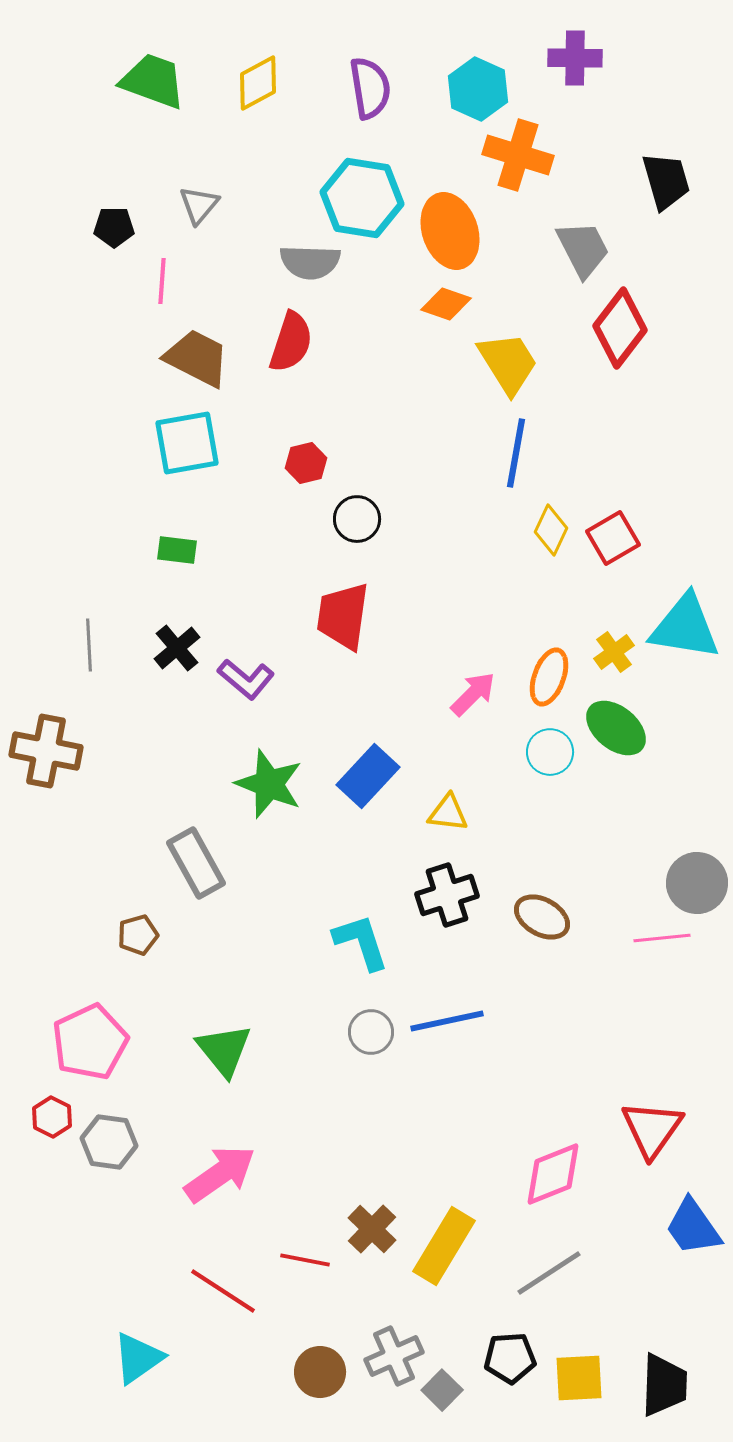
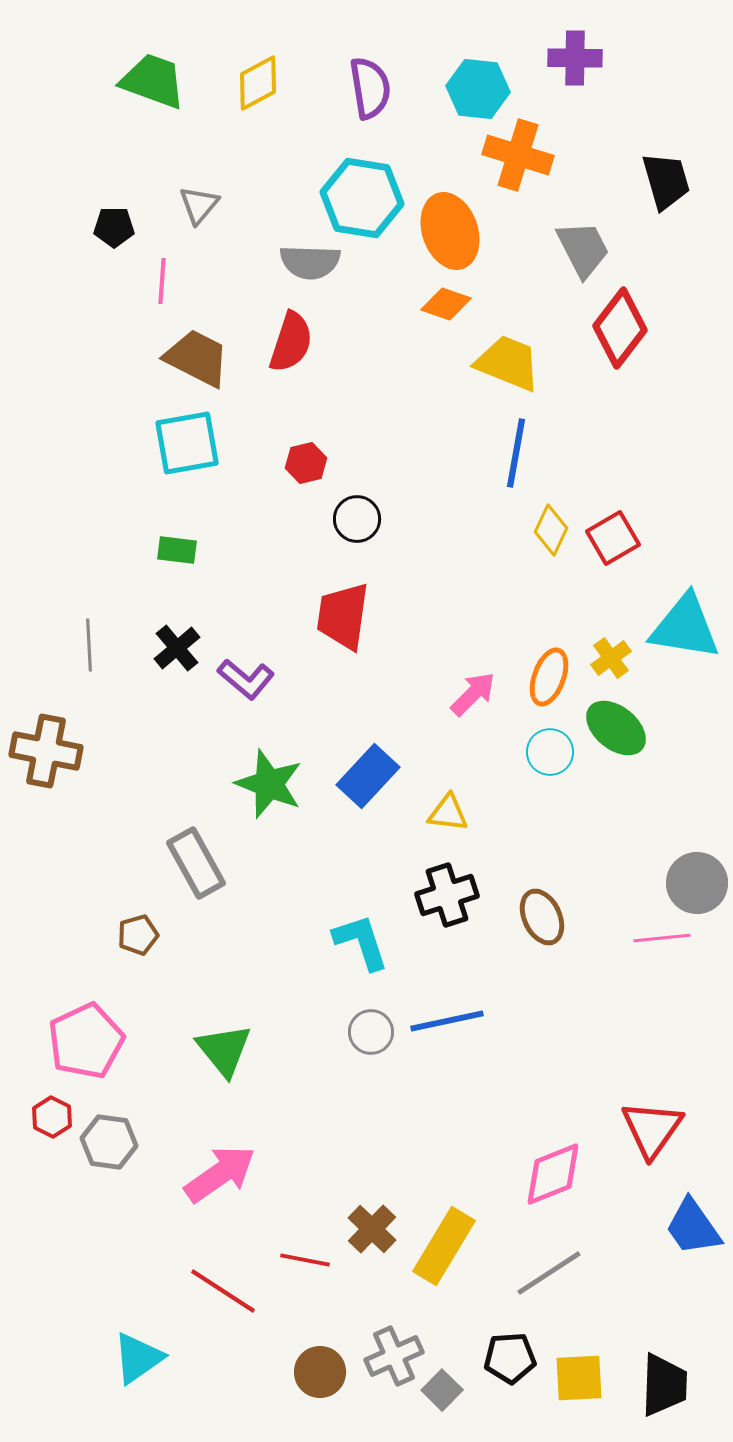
cyan hexagon at (478, 89): rotated 18 degrees counterclockwise
yellow trapezoid at (508, 363): rotated 36 degrees counterclockwise
yellow cross at (614, 652): moved 3 px left, 6 px down
brown ellipse at (542, 917): rotated 36 degrees clockwise
pink pentagon at (90, 1042): moved 4 px left, 1 px up
